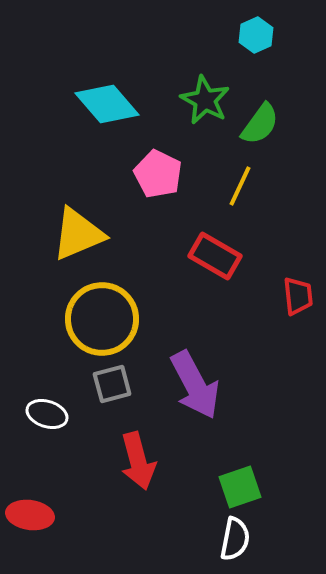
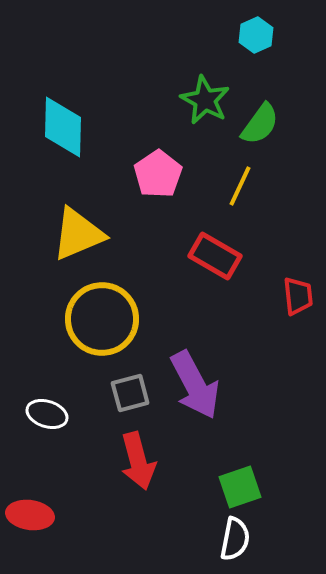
cyan diamond: moved 44 px left, 23 px down; rotated 42 degrees clockwise
pink pentagon: rotated 12 degrees clockwise
gray square: moved 18 px right, 9 px down
